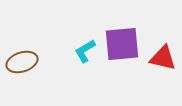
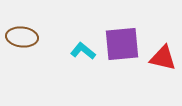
cyan L-shape: moved 2 px left; rotated 70 degrees clockwise
brown ellipse: moved 25 px up; rotated 24 degrees clockwise
